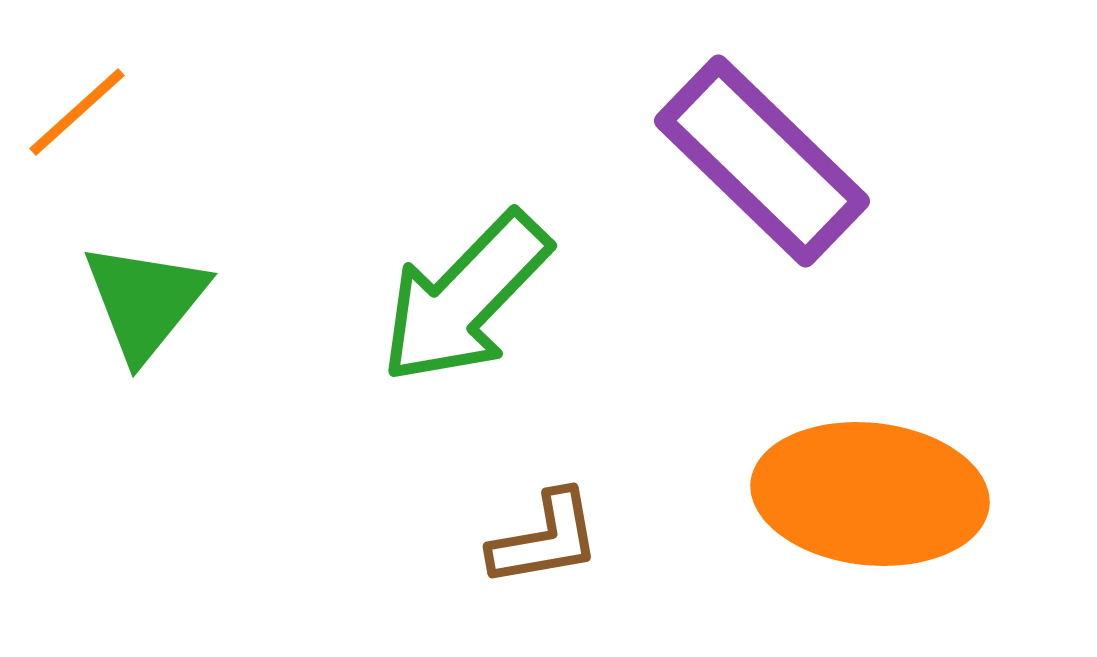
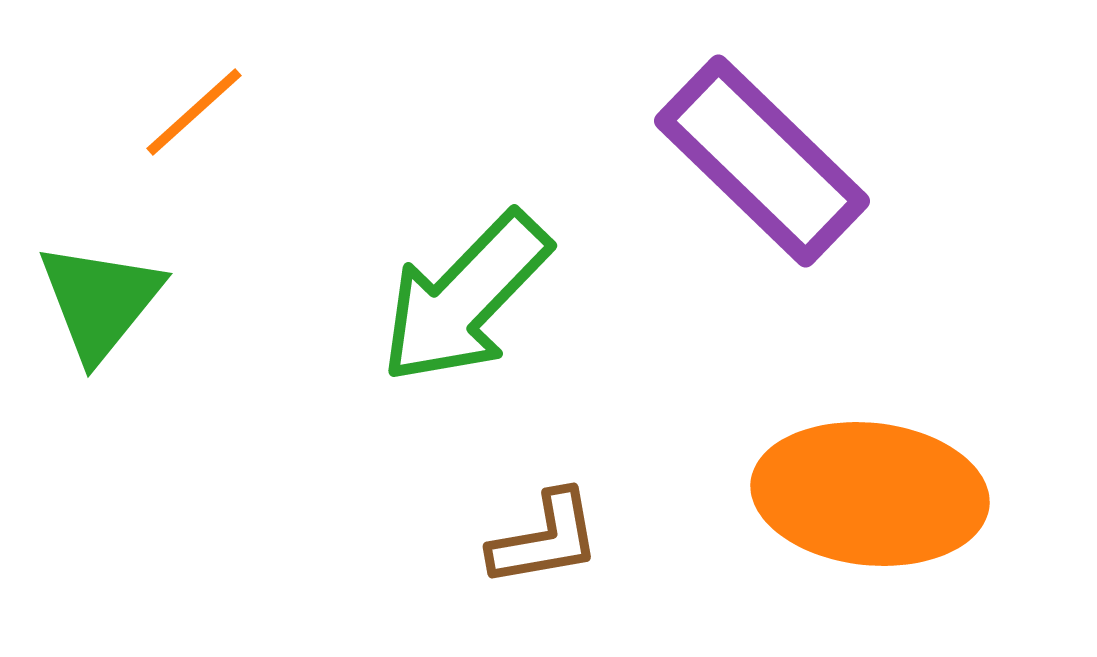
orange line: moved 117 px right
green triangle: moved 45 px left
